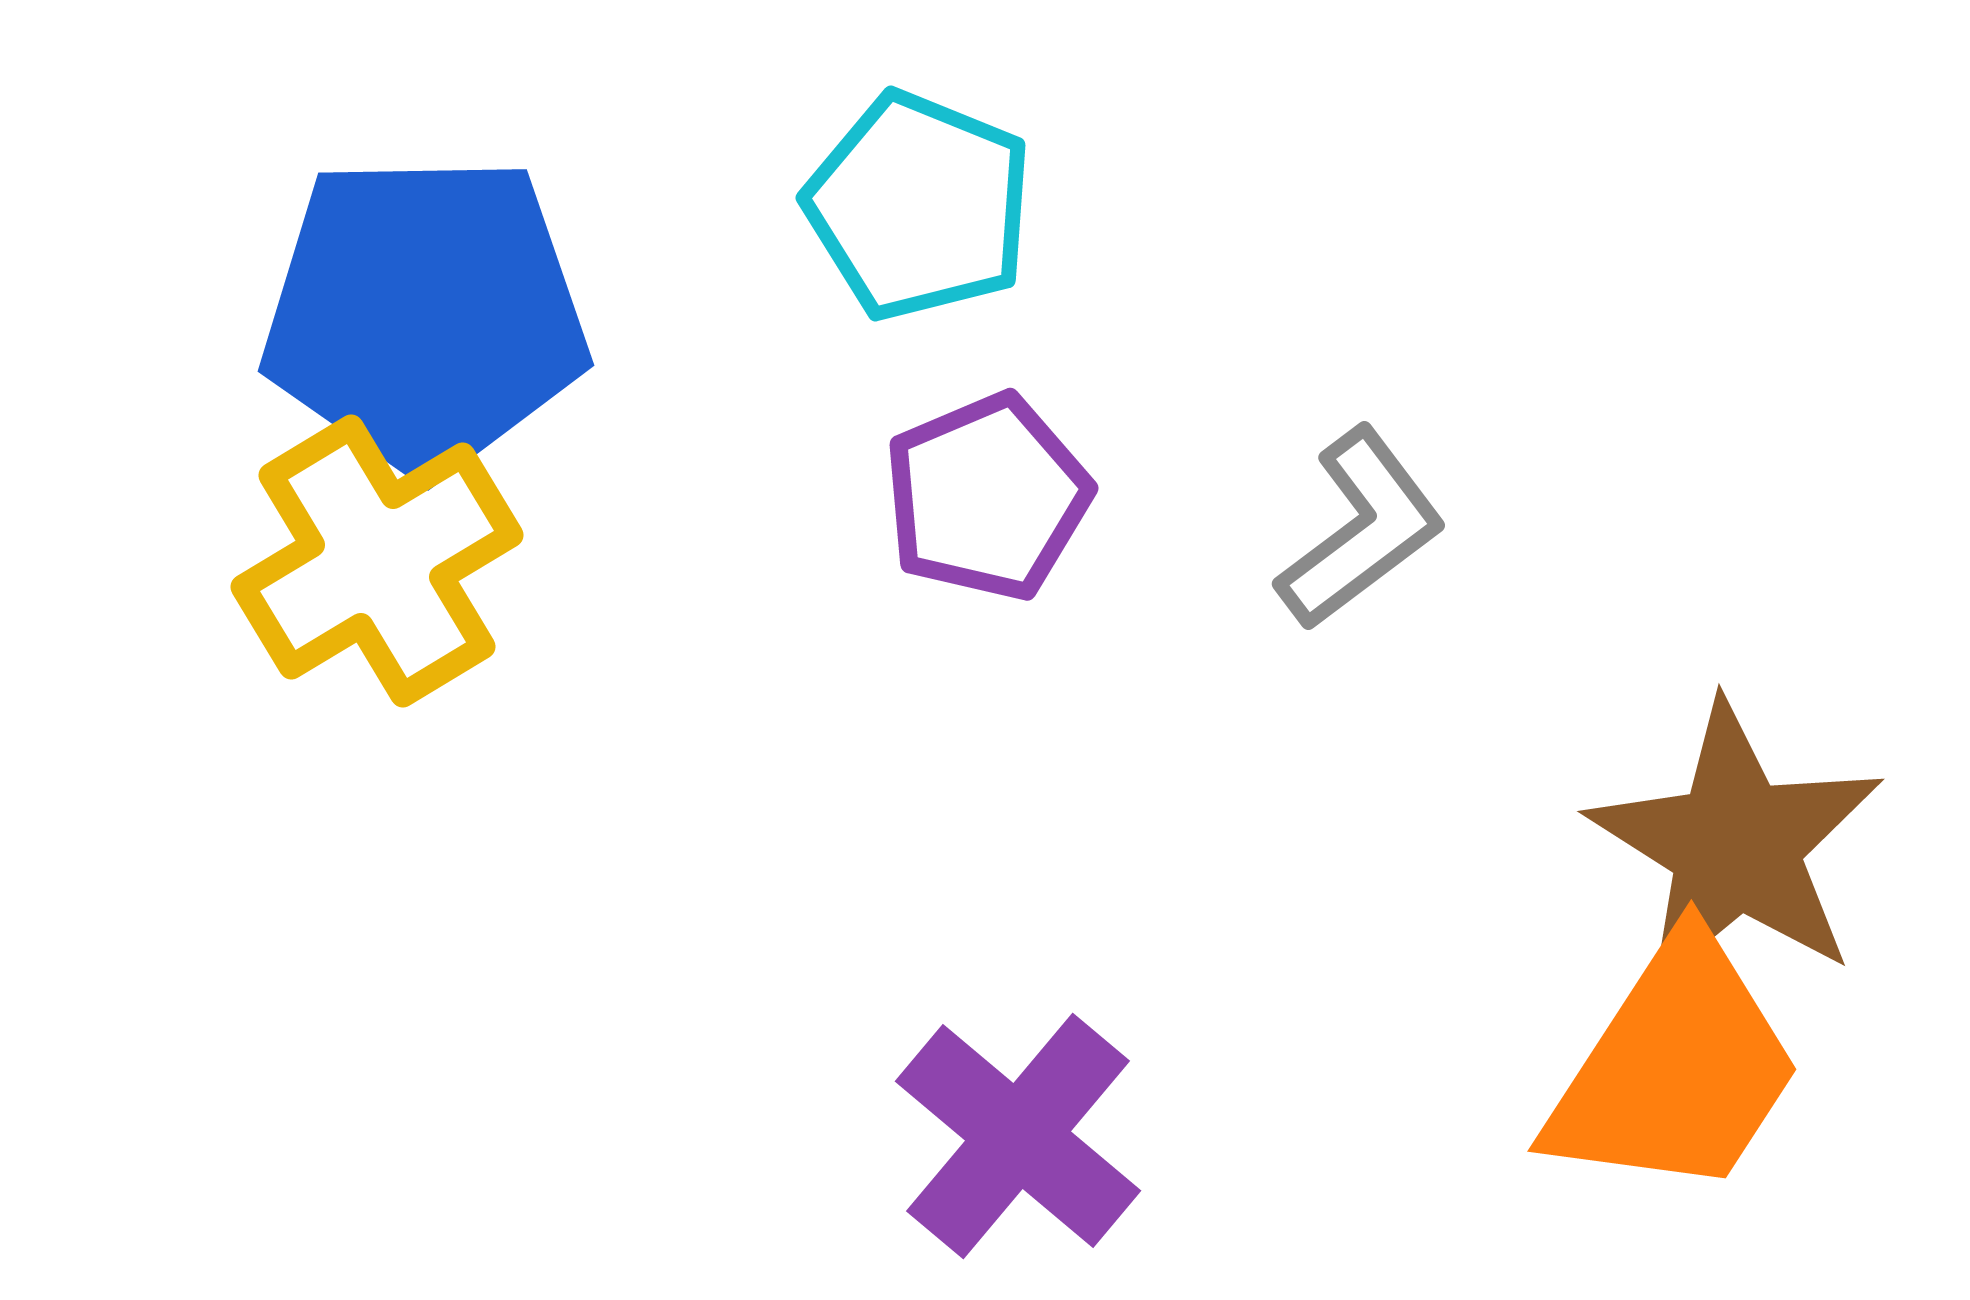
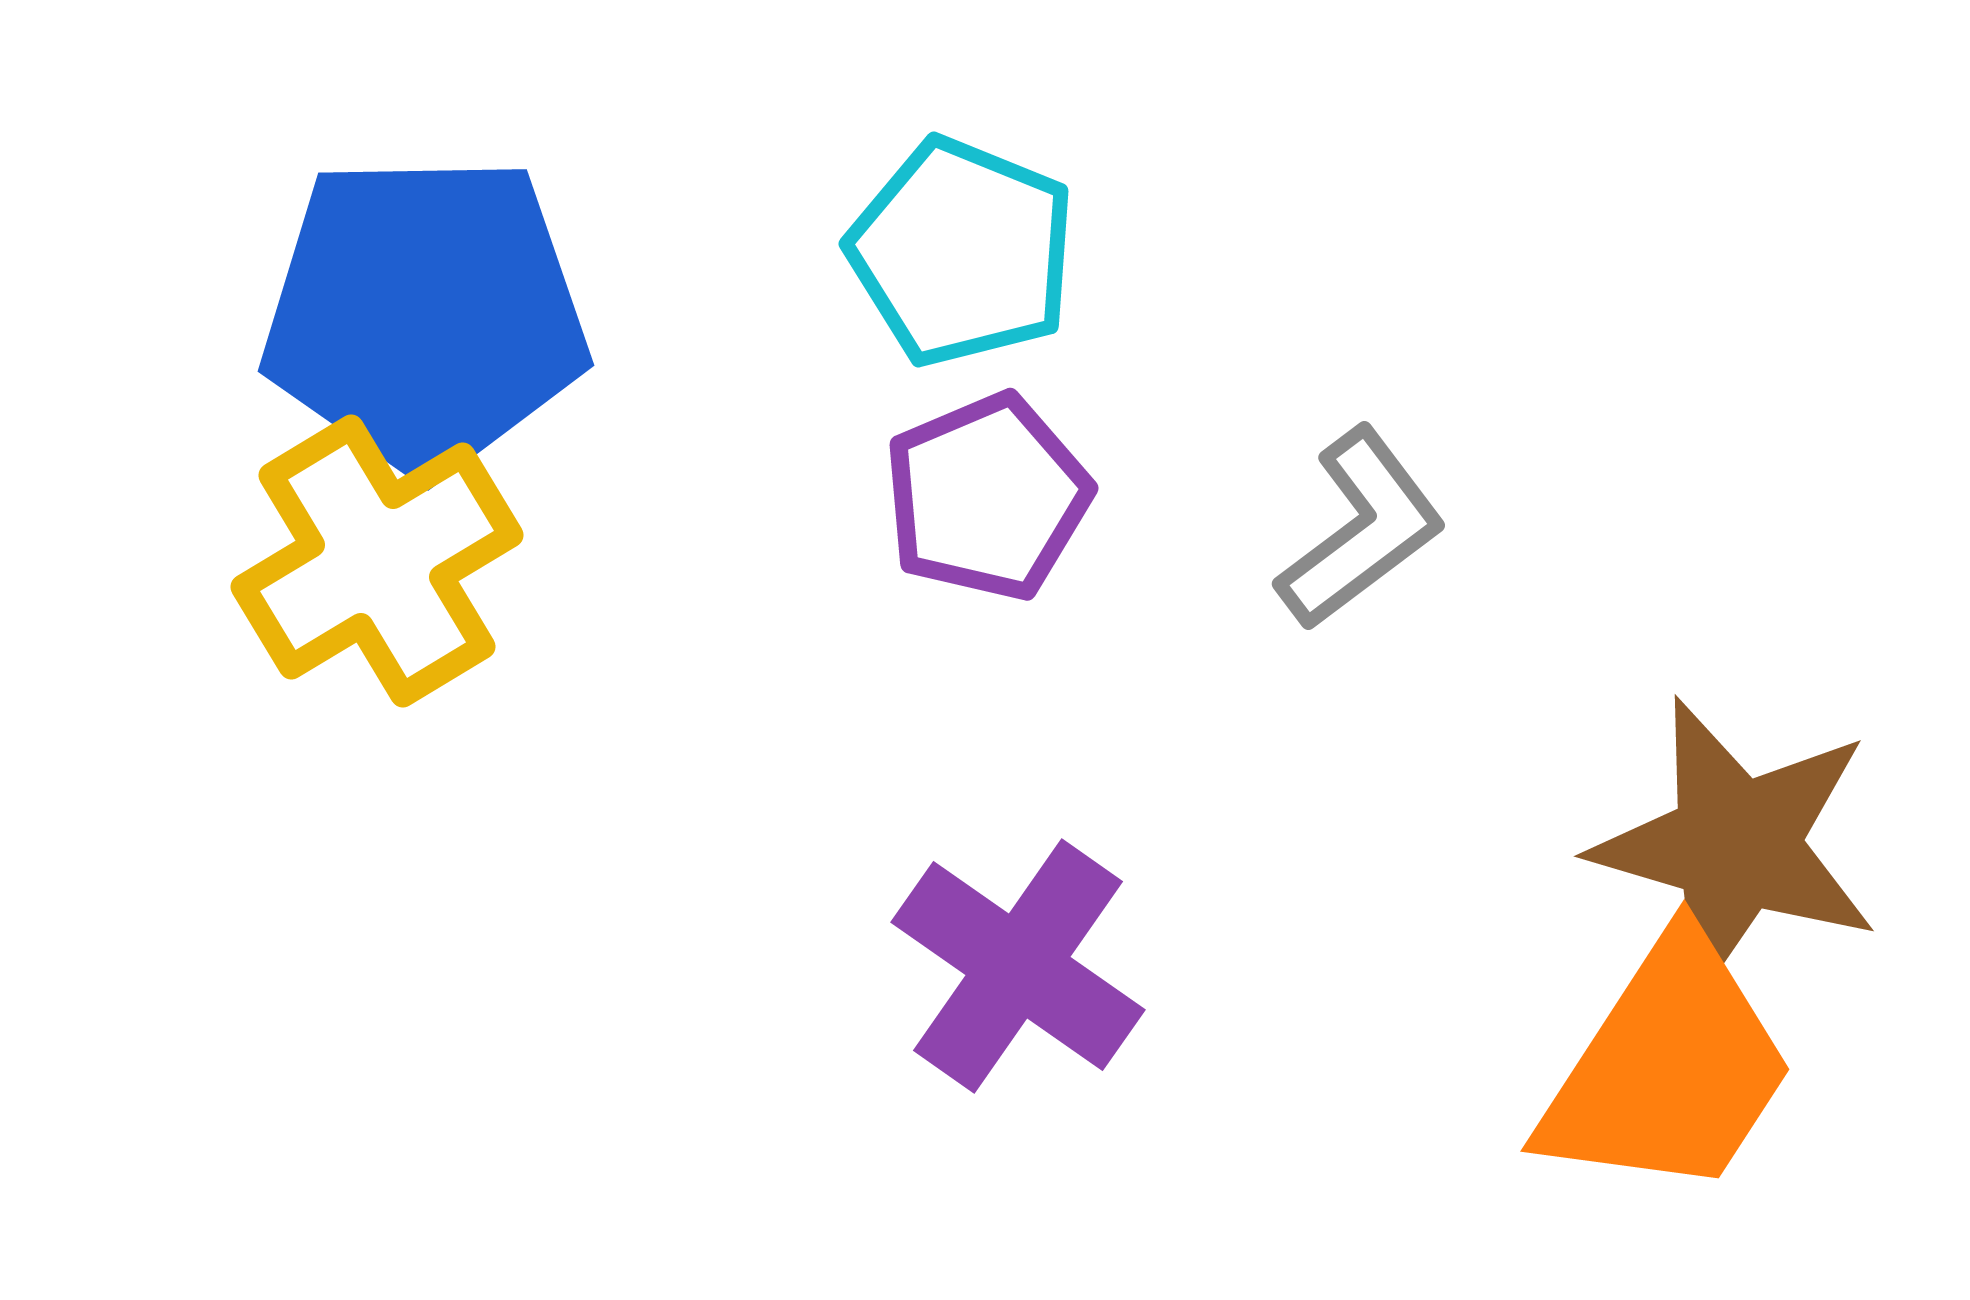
cyan pentagon: moved 43 px right, 46 px down
brown star: rotated 16 degrees counterclockwise
orange trapezoid: moved 7 px left
purple cross: moved 170 px up; rotated 5 degrees counterclockwise
